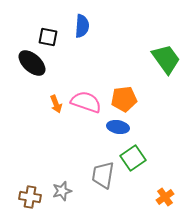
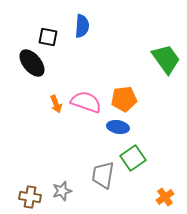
black ellipse: rotated 8 degrees clockwise
